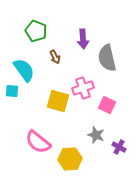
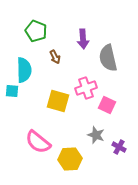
gray semicircle: moved 1 px right
cyan semicircle: rotated 35 degrees clockwise
pink cross: moved 3 px right
